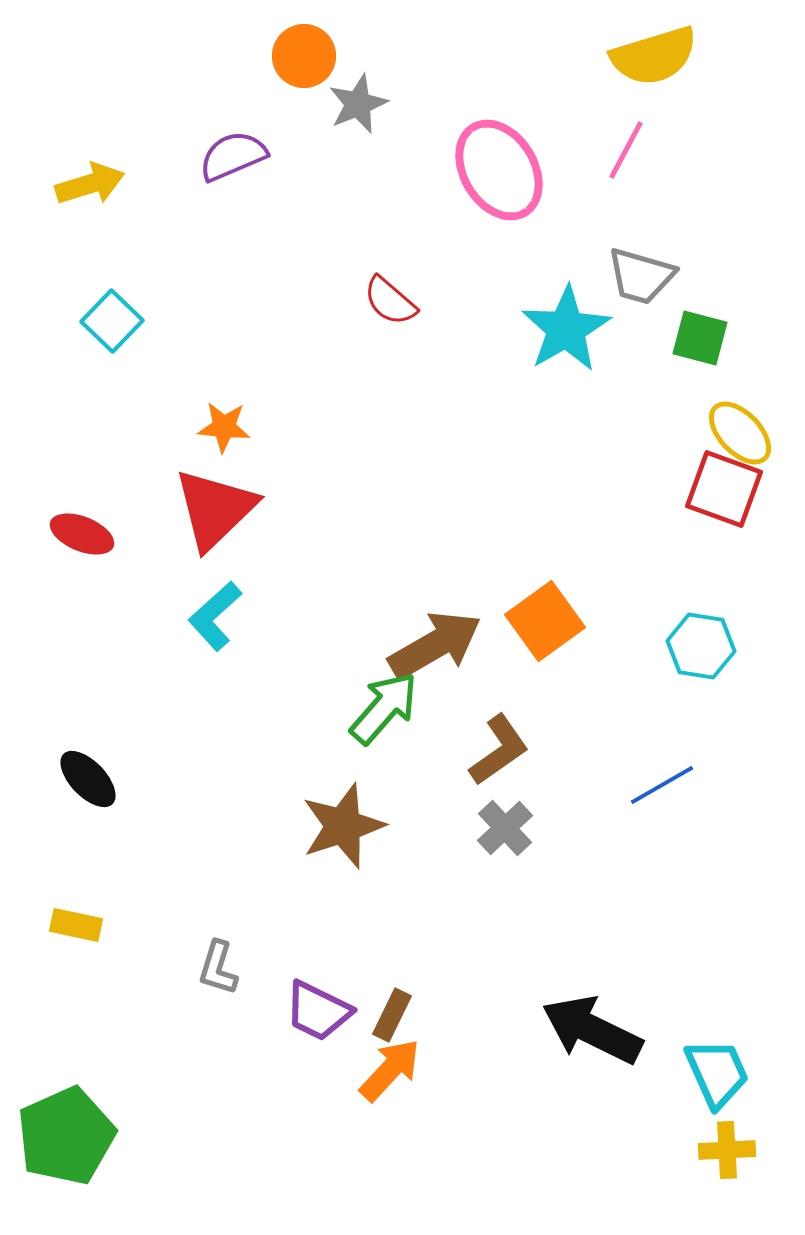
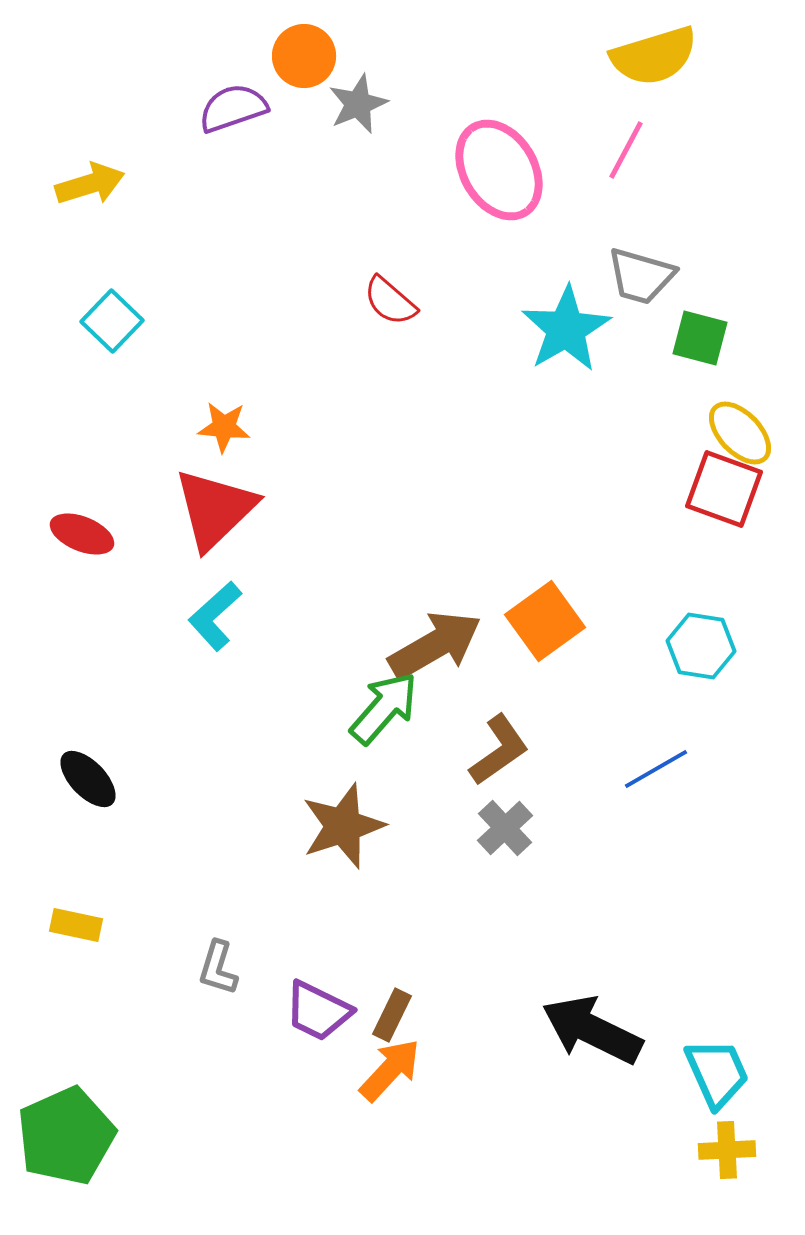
purple semicircle: moved 48 px up; rotated 4 degrees clockwise
blue line: moved 6 px left, 16 px up
